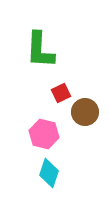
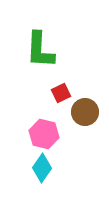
cyan diamond: moved 7 px left, 5 px up; rotated 16 degrees clockwise
